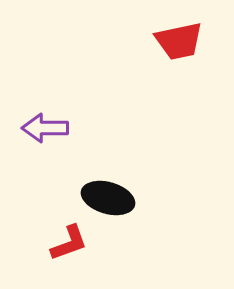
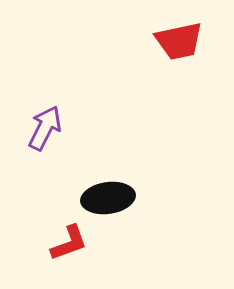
purple arrow: rotated 117 degrees clockwise
black ellipse: rotated 24 degrees counterclockwise
